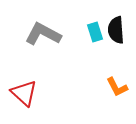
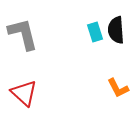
gray L-shape: moved 20 px left; rotated 48 degrees clockwise
orange L-shape: moved 1 px right, 1 px down
